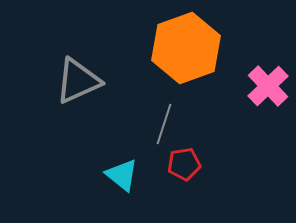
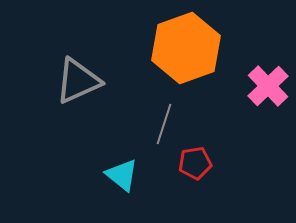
red pentagon: moved 11 px right, 1 px up
